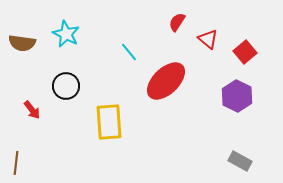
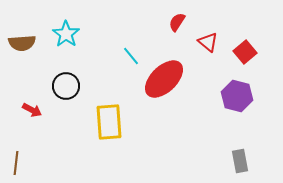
cyan star: rotated 8 degrees clockwise
red triangle: moved 3 px down
brown semicircle: rotated 12 degrees counterclockwise
cyan line: moved 2 px right, 4 px down
red ellipse: moved 2 px left, 2 px up
purple hexagon: rotated 12 degrees counterclockwise
red arrow: rotated 24 degrees counterclockwise
gray rectangle: rotated 50 degrees clockwise
